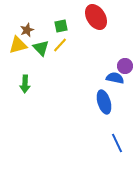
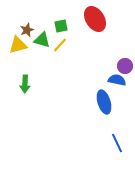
red ellipse: moved 1 px left, 2 px down
green triangle: moved 1 px right, 8 px up; rotated 30 degrees counterclockwise
blue semicircle: moved 2 px right, 2 px down
